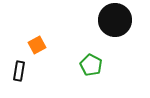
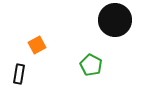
black rectangle: moved 3 px down
